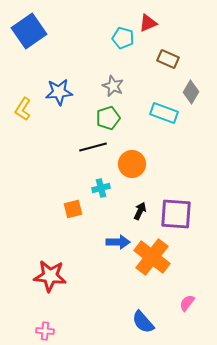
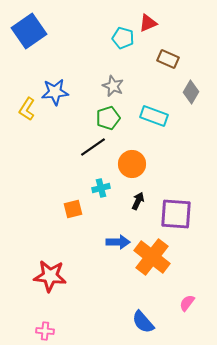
blue star: moved 4 px left
yellow L-shape: moved 4 px right
cyan rectangle: moved 10 px left, 3 px down
black line: rotated 20 degrees counterclockwise
black arrow: moved 2 px left, 10 px up
